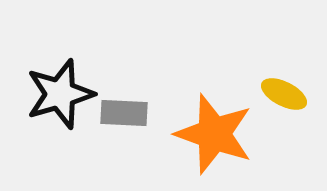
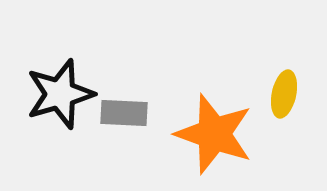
yellow ellipse: rotated 75 degrees clockwise
